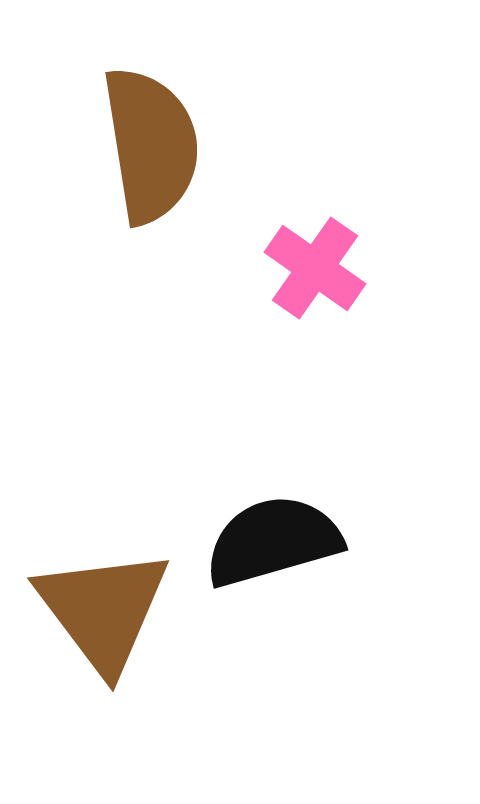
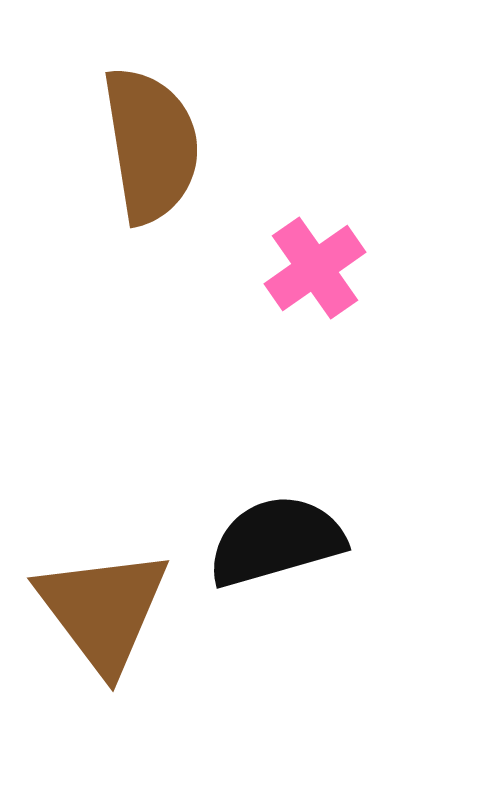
pink cross: rotated 20 degrees clockwise
black semicircle: moved 3 px right
